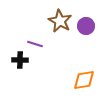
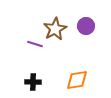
brown star: moved 5 px left, 8 px down; rotated 15 degrees clockwise
black cross: moved 13 px right, 22 px down
orange diamond: moved 7 px left
